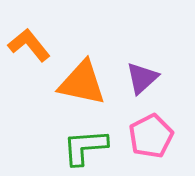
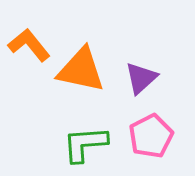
purple triangle: moved 1 px left
orange triangle: moved 1 px left, 13 px up
green L-shape: moved 3 px up
